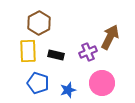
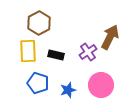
purple cross: rotated 12 degrees counterclockwise
pink circle: moved 1 px left, 2 px down
